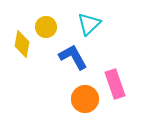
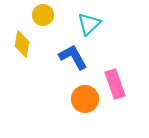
yellow circle: moved 3 px left, 12 px up
